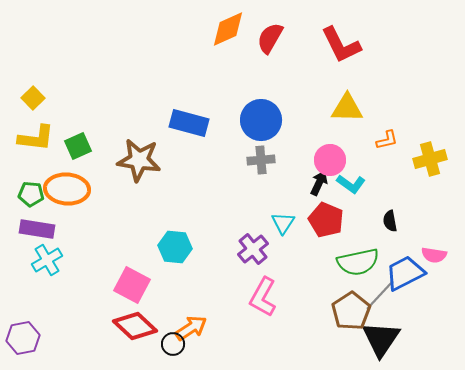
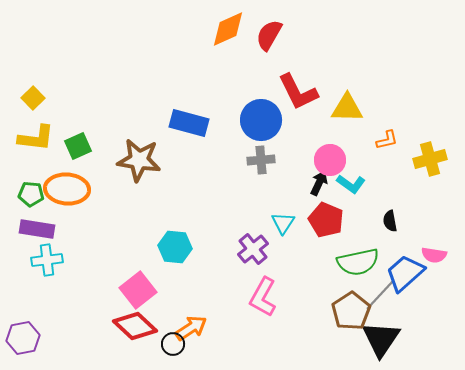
red semicircle: moved 1 px left, 3 px up
red L-shape: moved 43 px left, 47 px down
cyan cross: rotated 24 degrees clockwise
blue trapezoid: rotated 15 degrees counterclockwise
pink square: moved 6 px right, 5 px down; rotated 24 degrees clockwise
